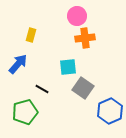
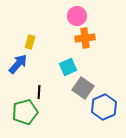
yellow rectangle: moved 1 px left, 7 px down
cyan square: rotated 18 degrees counterclockwise
black line: moved 3 px left, 3 px down; rotated 64 degrees clockwise
blue hexagon: moved 6 px left, 4 px up
